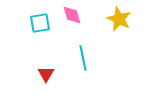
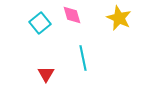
yellow star: moved 1 px up
cyan square: rotated 30 degrees counterclockwise
